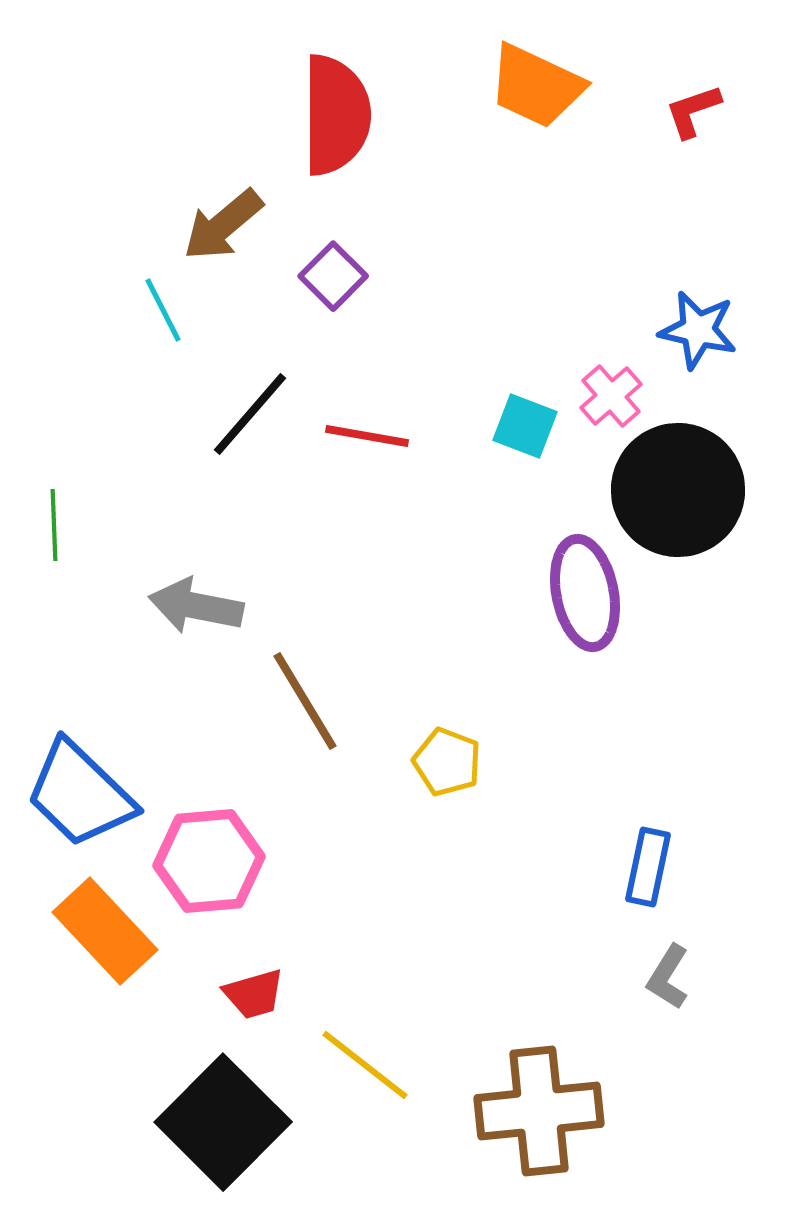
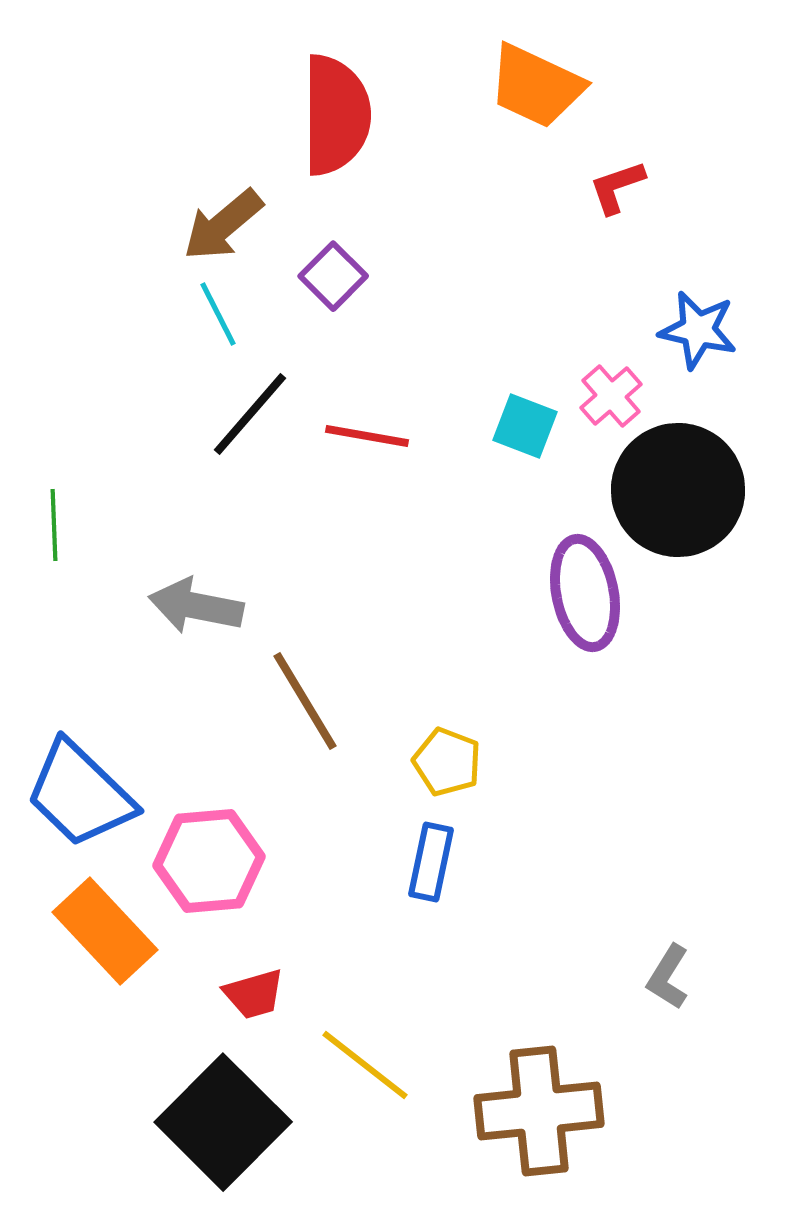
red L-shape: moved 76 px left, 76 px down
cyan line: moved 55 px right, 4 px down
blue rectangle: moved 217 px left, 5 px up
